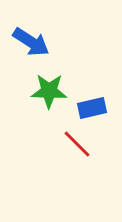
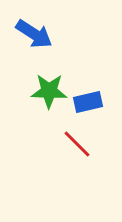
blue arrow: moved 3 px right, 8 px up
blue rectangle: moved 4 px left, 6 px up
